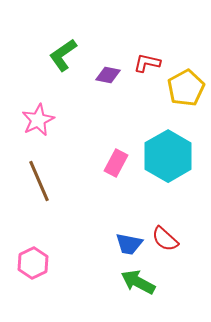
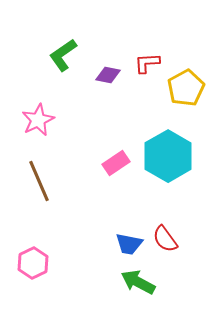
red L-shape: rotated 16 degrees counterclockwise
pink rectangle: rotated 28 degrees clockwise
red semicircle: rotated 12 degrees clockwise
